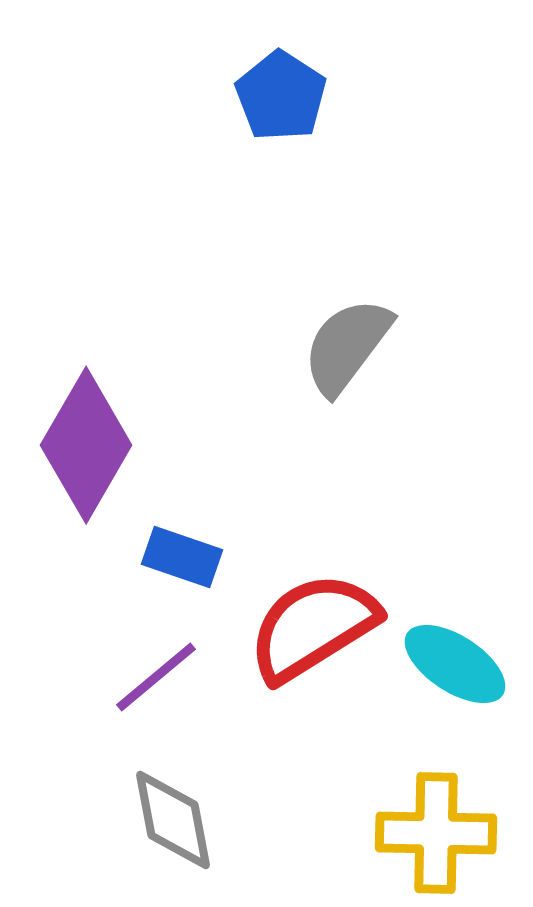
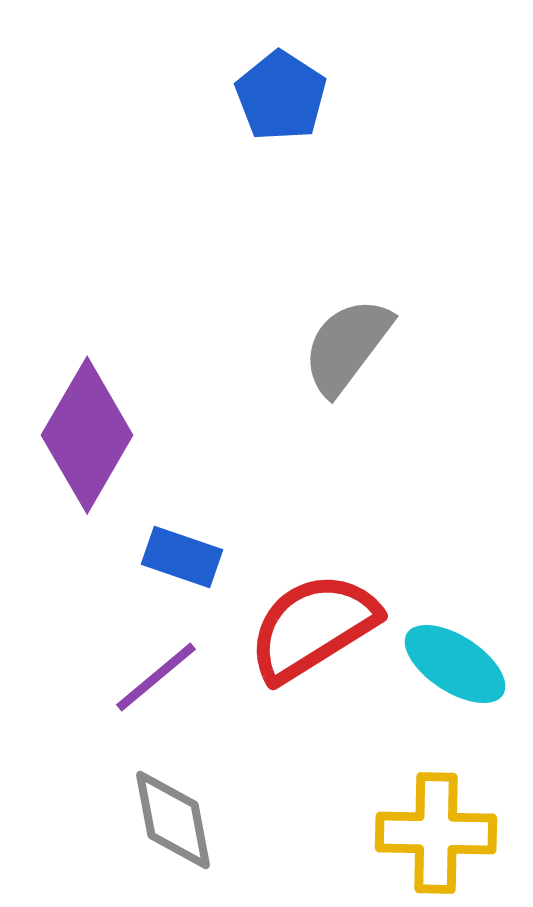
purple diamond: moved 1 px right, 10 px up
